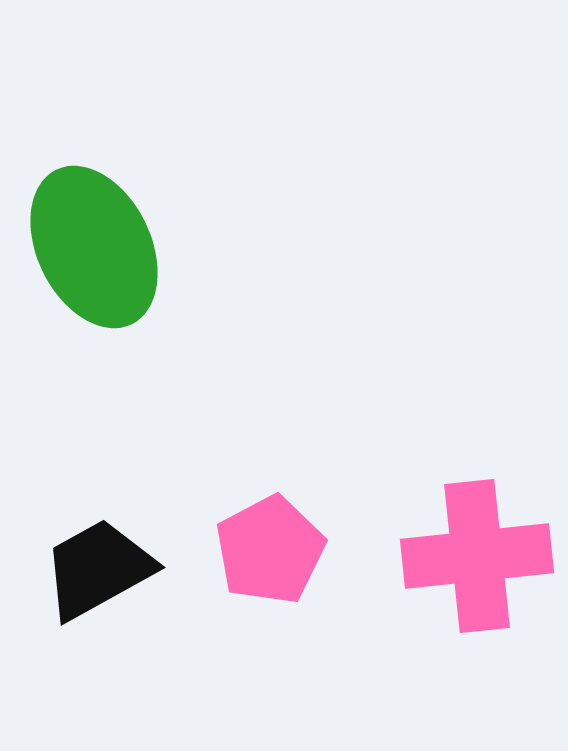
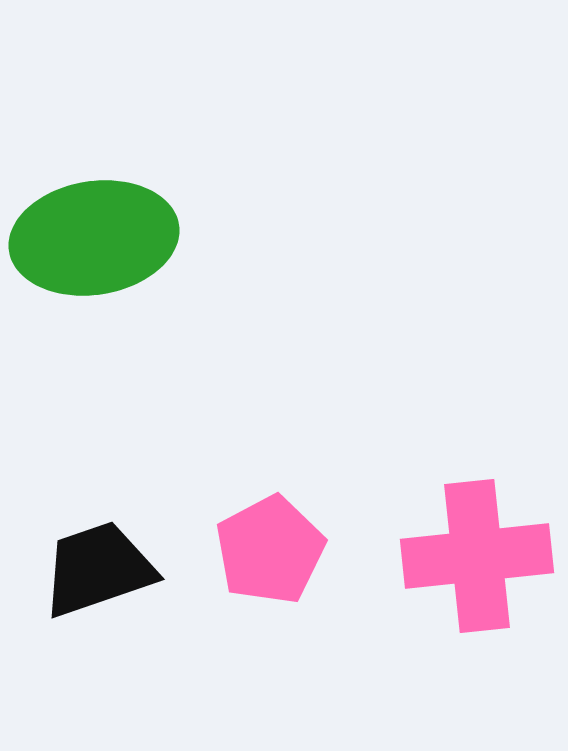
green ellipse: moved 9 px up; rotated 73 degrees counterclockwise
black trapezoid: rotated 10 degrees clockwise
